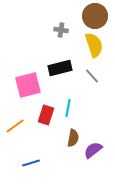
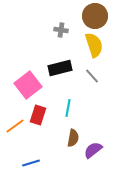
pink square: rotated 24 degrees counterclockwise
red rectangle: moved 8 px left
